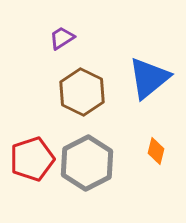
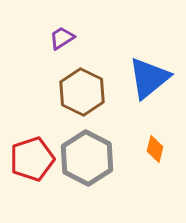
orange diamond: moved 1 px left, 2 px up
gray hexagon: moved 5 px up; rotated 6 degrees counterclockwise
